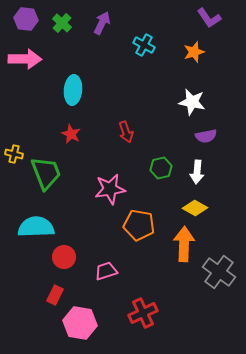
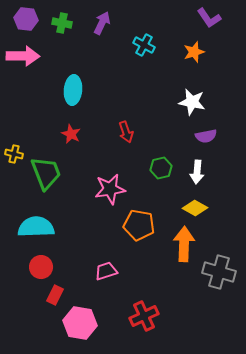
green cross: rotated 30 degrees counterclockwise
pink arrow: moved 2 px left, 3 px up
red circle: moved 23 px left, 10 px down
gray cross: rotated 20 degrees counterclockwise
red cross: moved 1 px right, 3 px down
